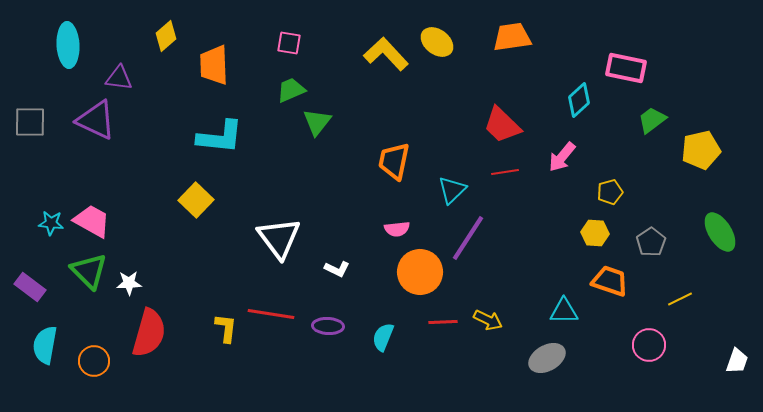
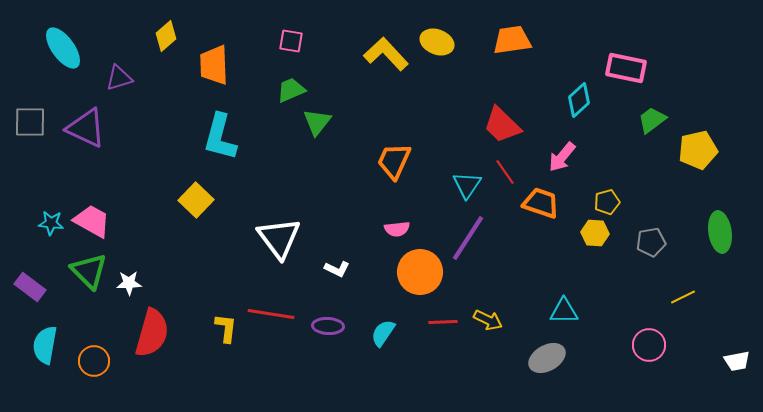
orange trapezoid at (512, 37): moved 3 px down
yellow ellipse at (437, 42): rotated 16 degrees counterclockwise
pink square at (289, 43): moved 2 px right, 2 px up
cyan ellipse at (68, 45): moved 5 px left, 3 px down; rotated 33 degrees counterclockwise
purple triangle at (119, 78): rotated 24 degrees counterclockwise
purple triangle at (96, 120): moved 10 px left, 8 px down
cyan L-shape at (220, 137): rotated 99 degrees clockwise
yellow pentagon at (701, 150): moved 3 px left
orange trapezoid at (394, 161): rotated 12 degrees clockwise
red line at (505, 172): rotated 64 degrees clockwise
cyan triangle at (452, 190): moved 15 px right, 5 px up; rotated 12 degrees counterclockwise
yellow pentagon at (610, 192): moved 3 px left, 10 px down
green ellipse at (720, 232): rotated 24 degrees clockwise
gray pentagon at (651, 242): rotated 24 degrees clockwise
orange trapezoid at (610, 281): moved 69 px left, 78 px up
yellow line at (680, 299): moved 3 px right, 2 px up
red semicircle at (149, 333): moved 3 px right
cyan semicircle at (383, 337): moved 4 px up; rotated 12 degrees clockwise
white trapezoid at (737, 361): rotated 60 degrees clockwise
